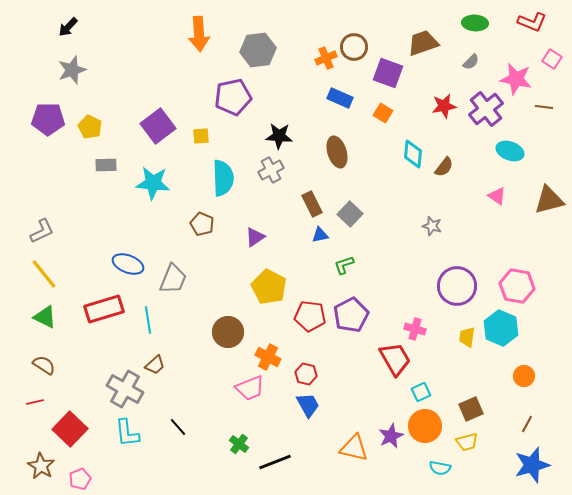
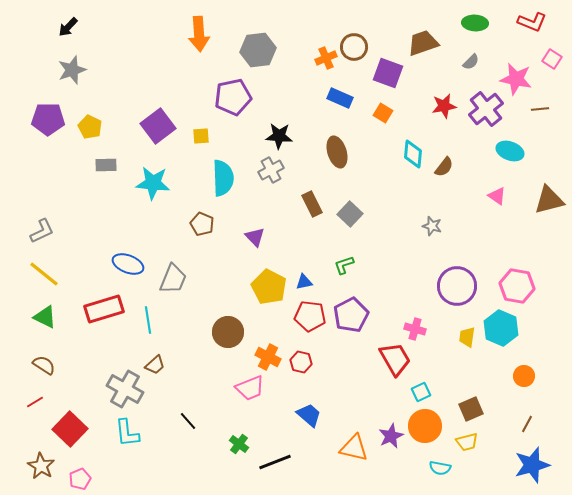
brown line at (544, 107): moved 4 px left, 2 px down; rotated 12 degrees counterclockwise
blue triangle at (320, 235): moved 16 px left, 47 px down
purple triangle at (255, 237): rotated 40 degrees counterclockwise
yellow line at (44, 274): rotated 12 degrees counterclockwise
red hexagon at (306, 374): moved 5 px left, 12 px up
red line at (35, 402): rotated 18 degrees counterclockwise
blue trapezoid at (308, 405): moved 1 px right, 10 px down; rotated 20 degrees counterclockwise
black line at (178, 427): moved 10 px right, 6 px up
